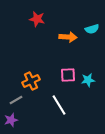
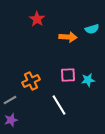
red star: rotated 21 degrees clockwise
gray line: moved 6 px left
